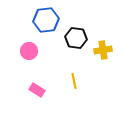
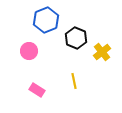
blue hexagon: rotated 15 degrees counterclockwise
black hexagon: rotated 15 degrees clockwise
yellow cross: moved 1 px left, 2 px down; rotated 30 degrees counterclockwise
